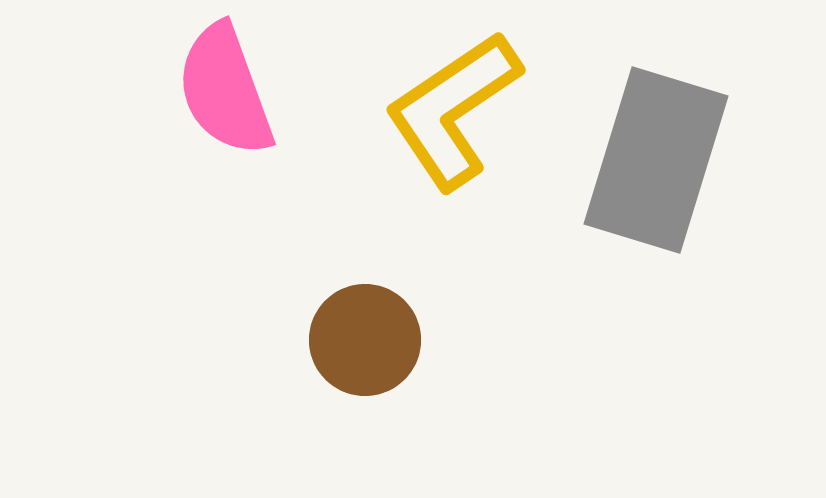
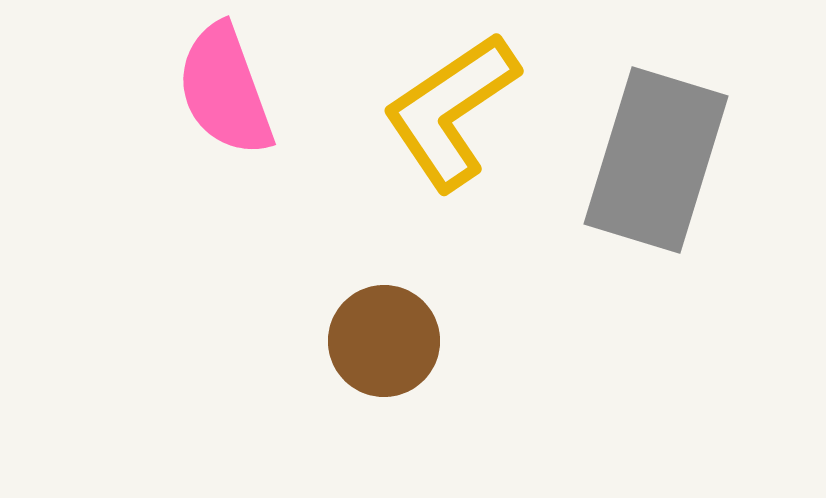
yellow L-shape: moved 2 px left, 1 px down
brown circle: moved 19 px right, 1 px down
